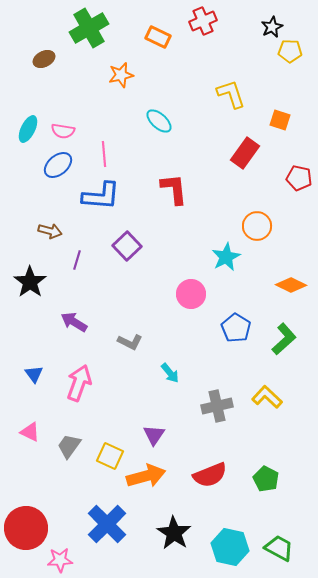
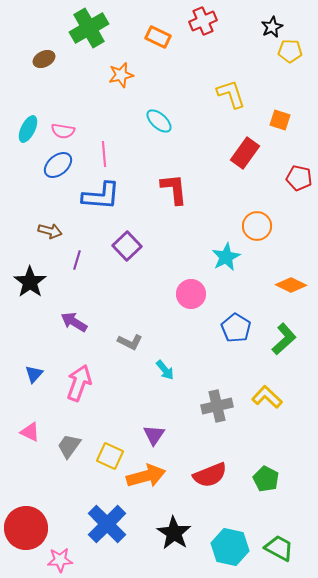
cyan arrow at (170, 373): moved 5 px left, 3 px up
blue triangle at (34, 374): rotated 18 degrees clockwise
